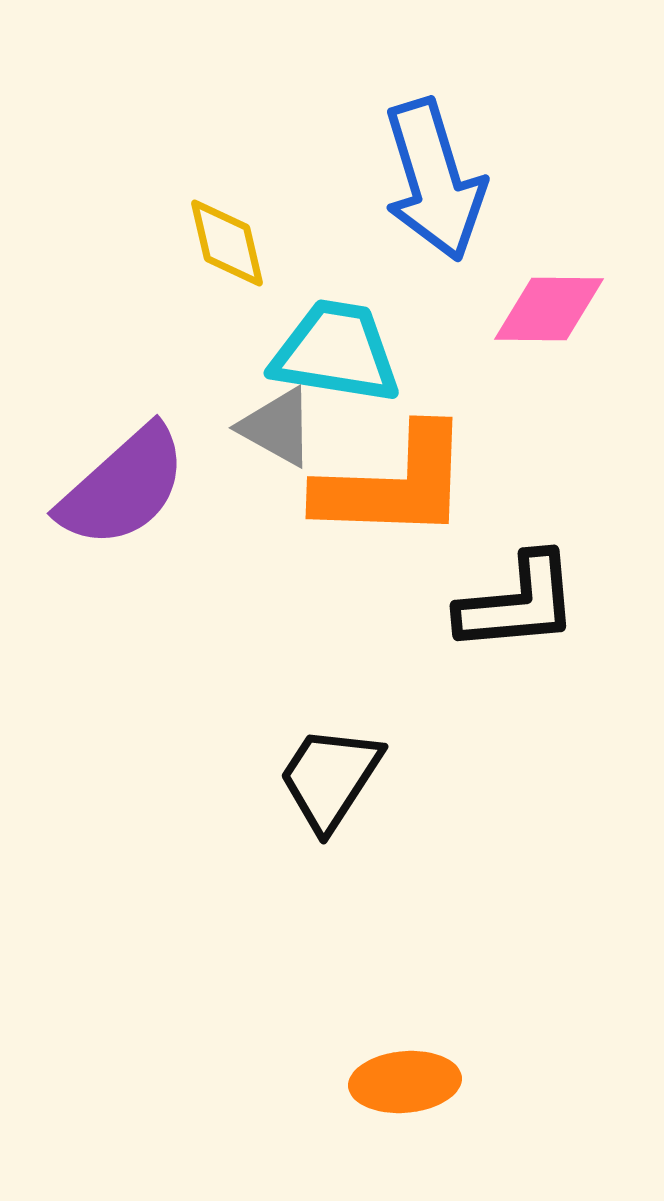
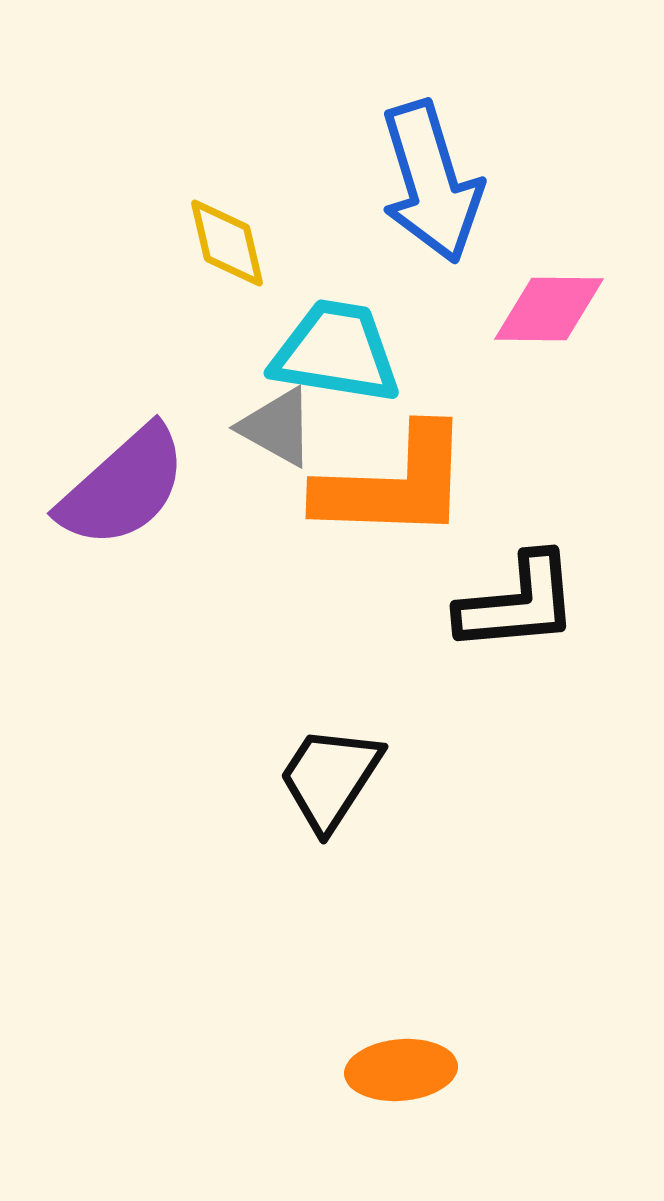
blue arrow: moved 3 px left, 2 px down
orange ellipse: moved 4 px left, 12 px up
